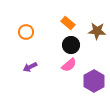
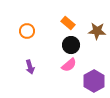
orange circle: moved 1 px right, 1 px up
purple arrow: rotated 80 degrees counterclockwise
